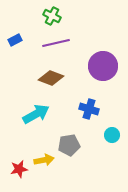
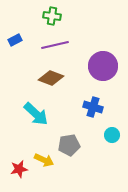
green cross: rotated 18 degrees counterclockwise
purple line: moved 1 px left, 2 px down
blue cross: moved 4 px right, 2 px up
cyan arrow: rotated 72 degrees clockwise
yellow arrow: rotated 36 degrees clockwise
